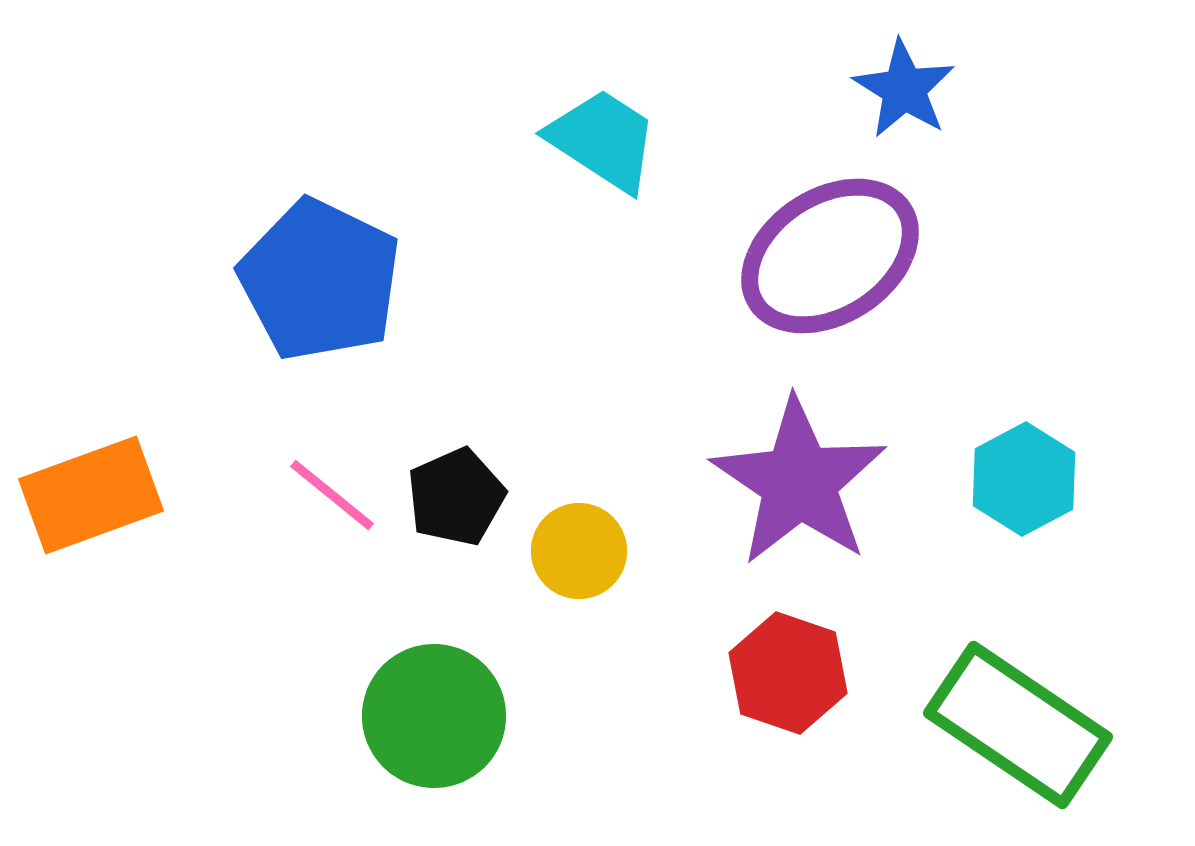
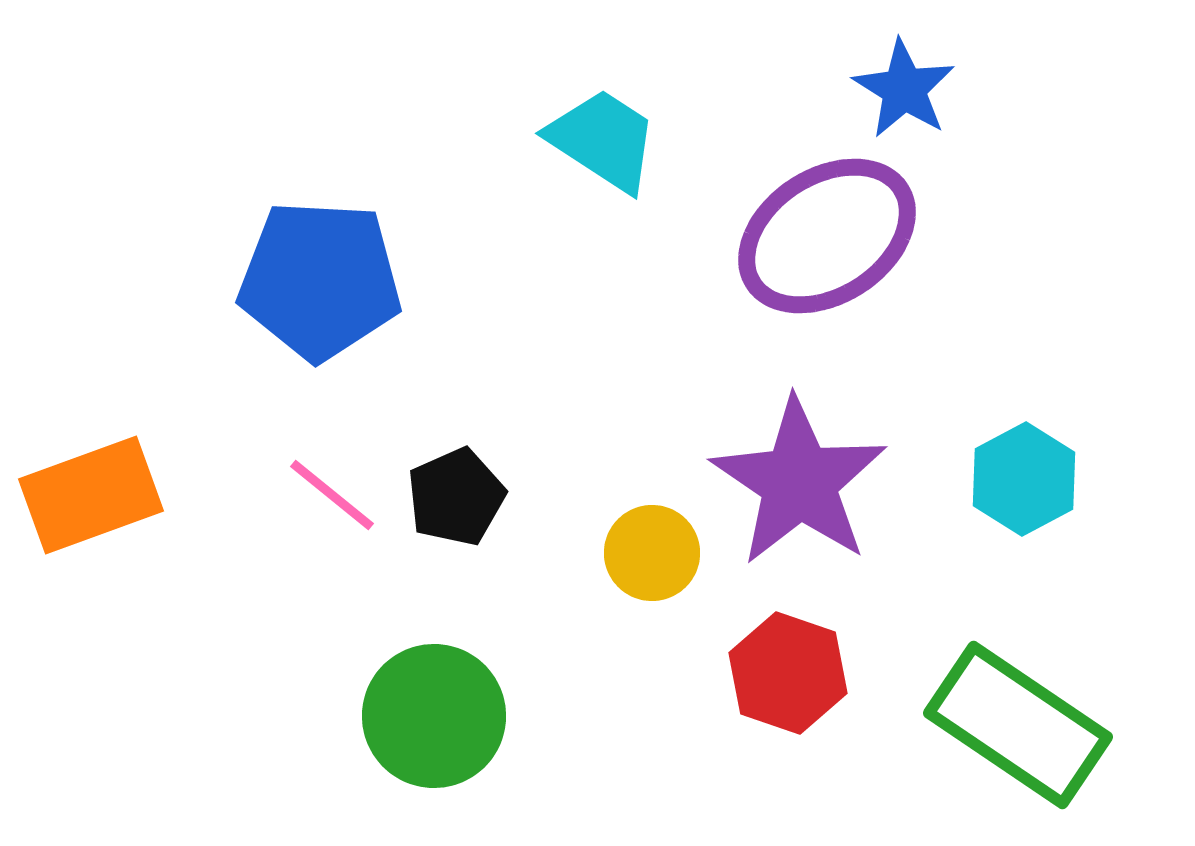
purple ellipse: moved 3 px left, 20 px up
blue pentagon: rotated 23 degrees counterclockwise
yellow circle: moved 73 px right, 2 px down
